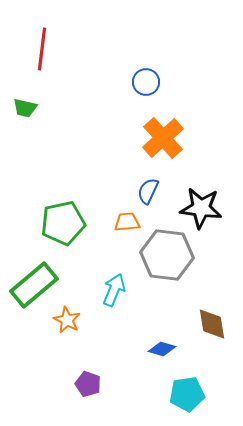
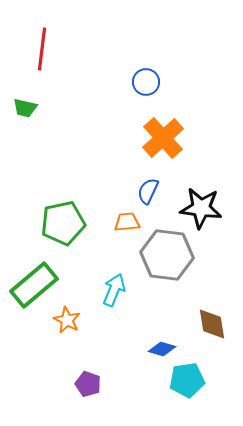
cyan pentagon: moved 14 px up
